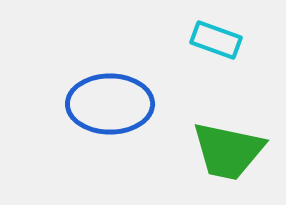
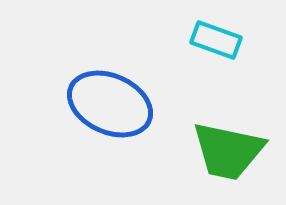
blue ellipse: rotated 24 degrees clockwise
